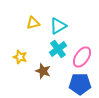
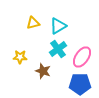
yellow star: rotated 16 degrees counterclockwise
